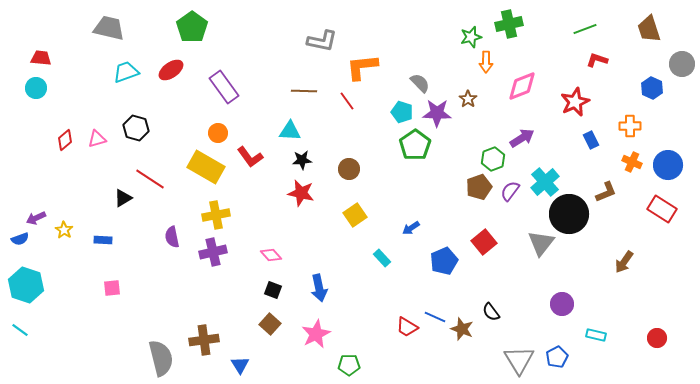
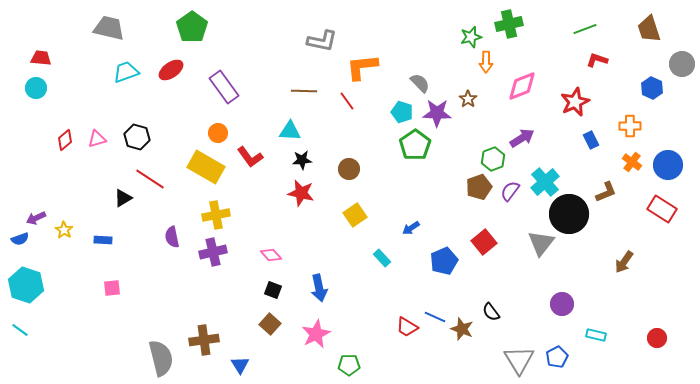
black hexagon at (136, 128): moved 1 px right, 9 px down
orange cross at (632, 162): rotated 12 degrees clockwise
